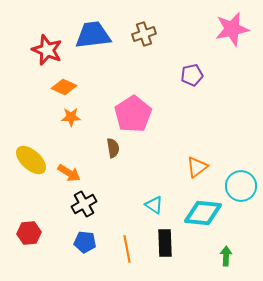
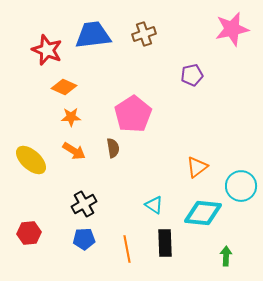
orange arrow: moved 5 px right, 22 px up
blue pentagon: moved 1 px left, 3 px up; rotated 10 degrees counterclockwise
